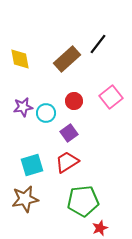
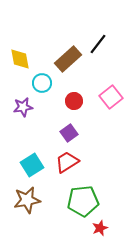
brown rectangle: moved 1 px right
cyan circle: moved 4 px left, 30 px up
cyan square: rotated 15 degrees counterclockwise
brown star: moved 2 px right, 1 px down
